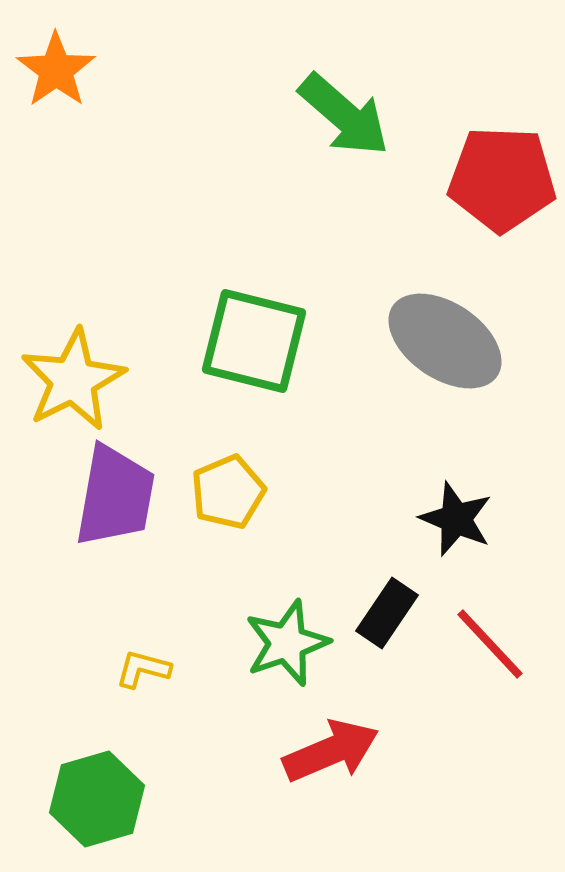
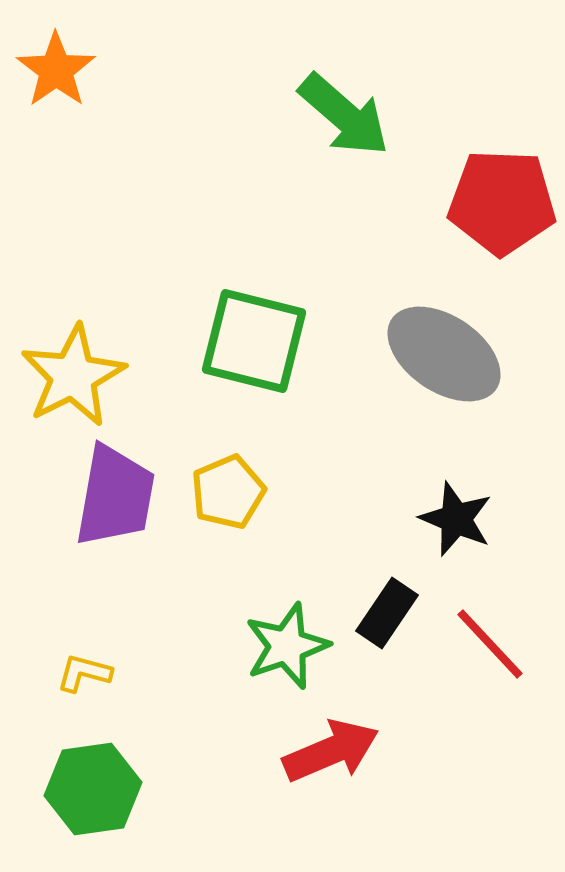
red pentagon: moved 23 px down
gray ellipse: moved 1 px left, 13 px down
yellow star: moved 4 px up
green star: moved 3 px down
yellow L-shape: moved 59 px left, 4 px down
green hexagon: moved 4 px left, 10 px up; rotated 8 degrees clockwise
